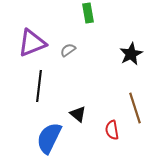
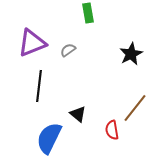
brown line: rotated 56 degrees clockwise
